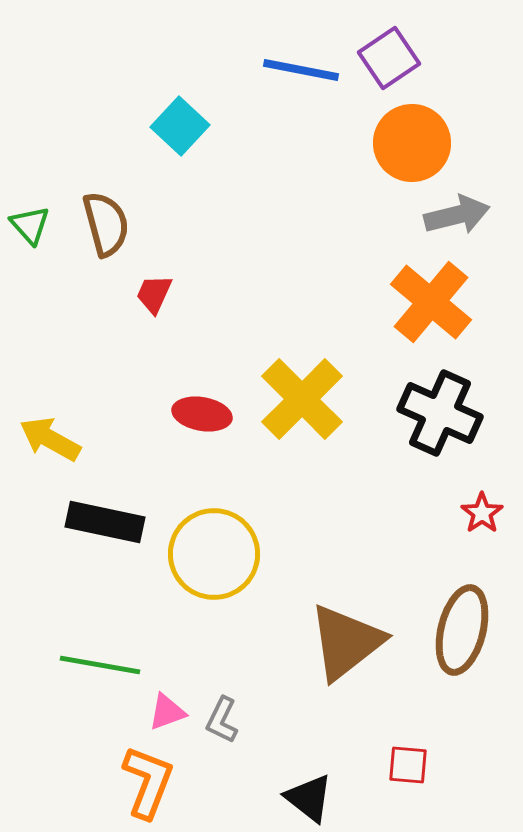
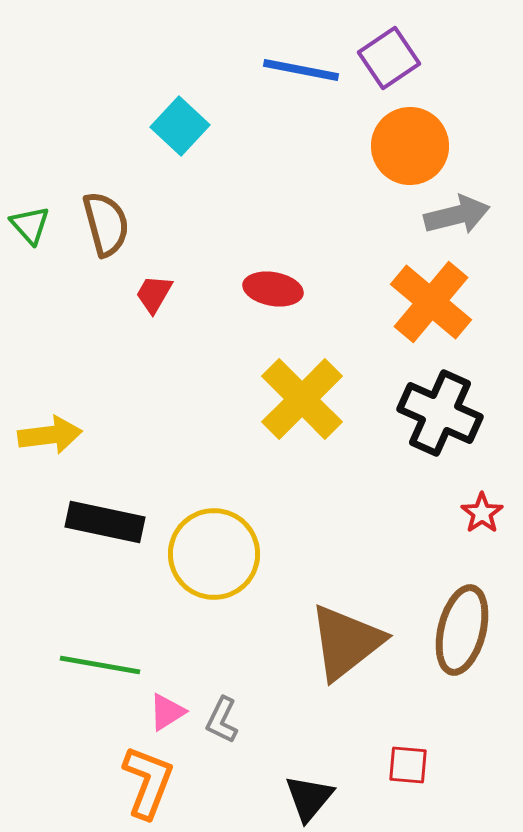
orange circle: moved 2 px left, 3 px down
red trapezoid: rotated 6 degrees clockwise
red ellipse: moved 71 px right, 125 px up
yellow arrow: moved 4 px up; rotated 144 degrees clockwise
pink triangle: rotated 12 degrees counterclockwise
black triangle: rotated 32 degrees clockwise
